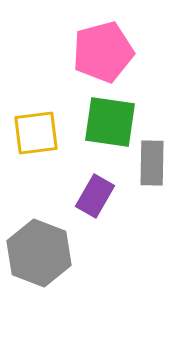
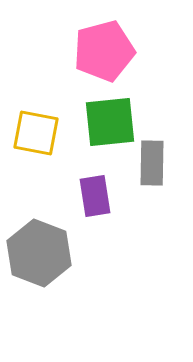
pink pentagon: moved 1 px right, 1 px up
green square: rotated 14 degrees counterclockwise
yellow square: rotated 18 degrees clockwise
purple rectangle: rotated 39 degrees counterclockwise
